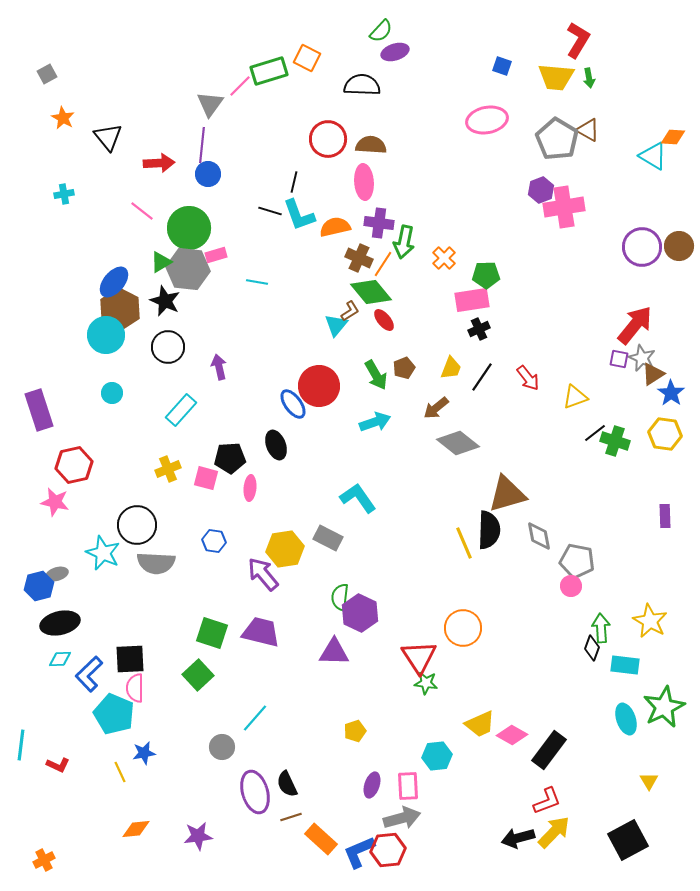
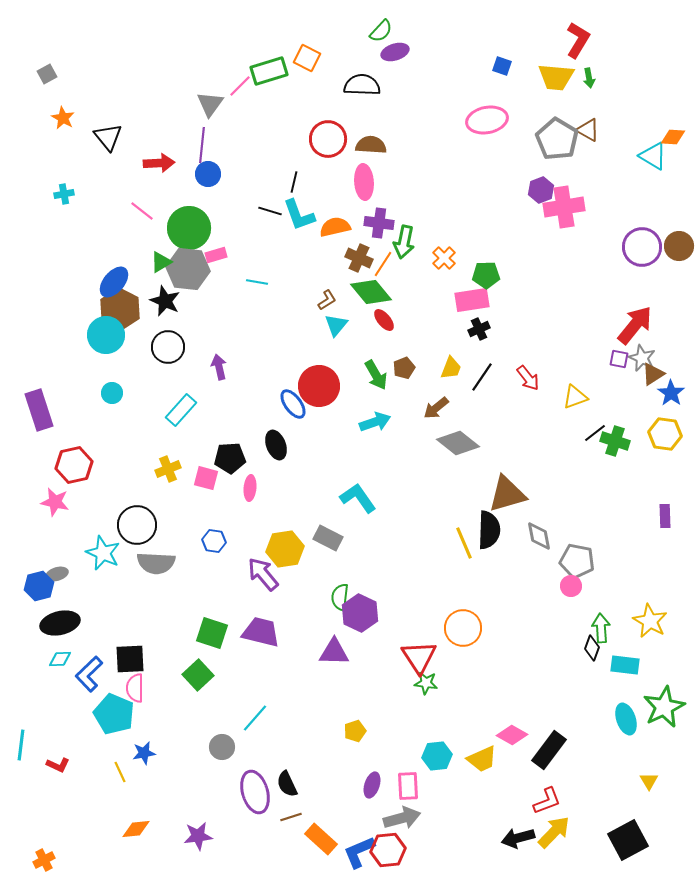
brown L-shape at (350, 311): moved 23 px left, 11 px up
yellow trapezoid at (480, 724): moved 2 px right, 35 px down
